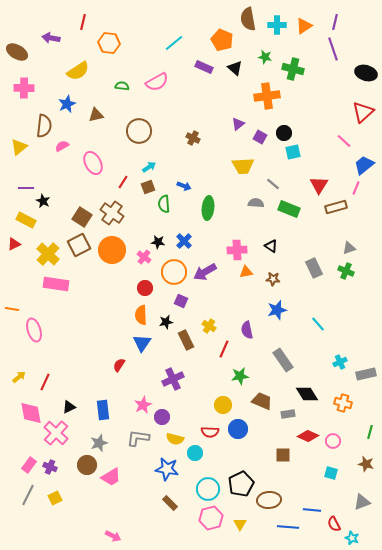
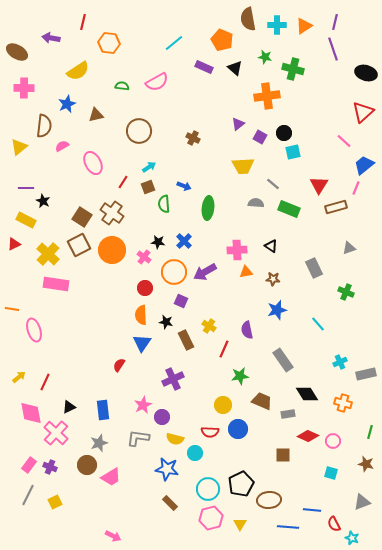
green cross at (346, 271): moved 21 px down
black star at (166, 322): rotated 24 degrees clockwise
yellow square at (55, 498): moved 4 px down
